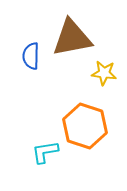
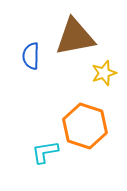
brown triangle: moved 3 px right, 1 px up
yellow star: rotated 25 degrees counterclockwise
